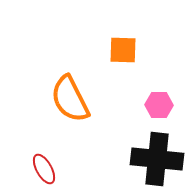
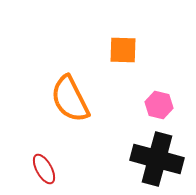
pink hexagon: rotated 12 degrees clockwise
black cross: rotated 9 degrees clockwise
